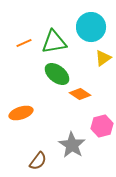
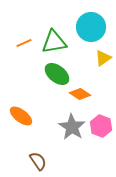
orange ellipse: moved 3 px down; rotated 55 degrees clockwise
pink hexagon: moved 1 px left; rotated 25 degrees counterclockwise
gray star: moved 18 px up
brown semicircle: rotated 72 degrees counterclockwise
